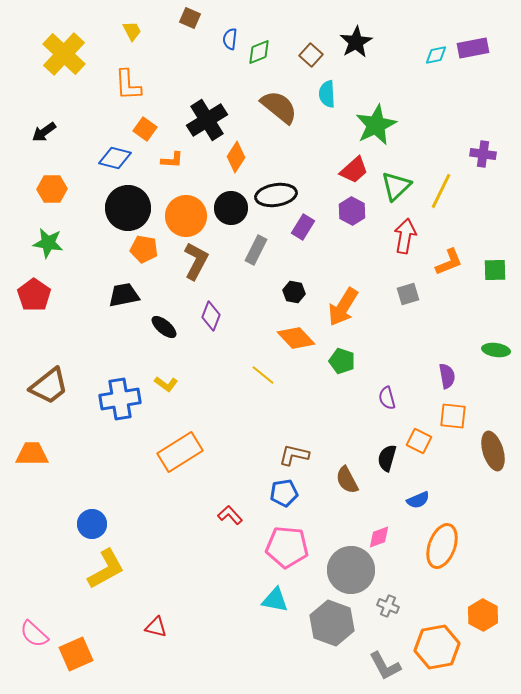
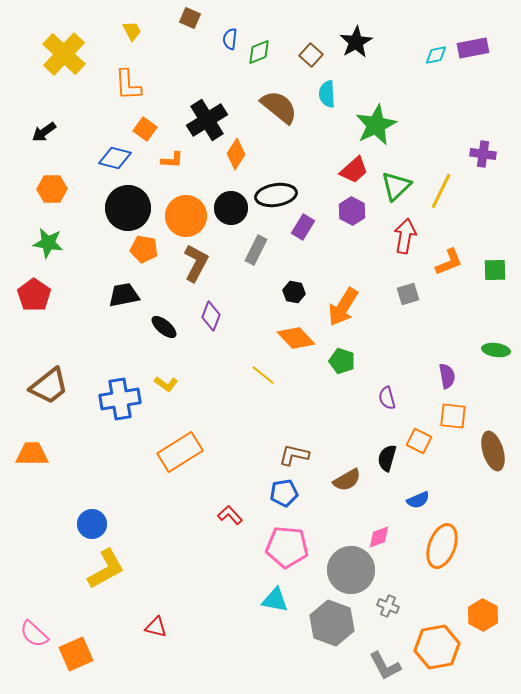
orange diamond at (236, 157): moved 3 px up
brown L-shape at (196, 261): moved 2 px down
brown semicircle at (347, 480): rotated 92 degrees counterclockwise
